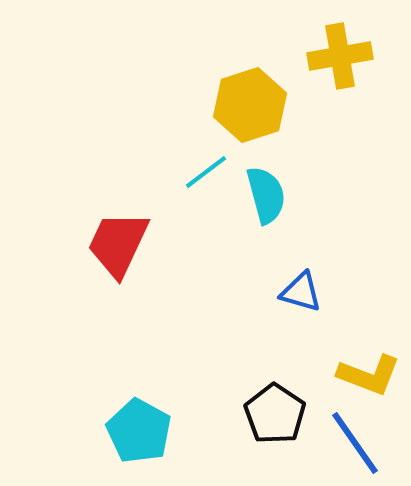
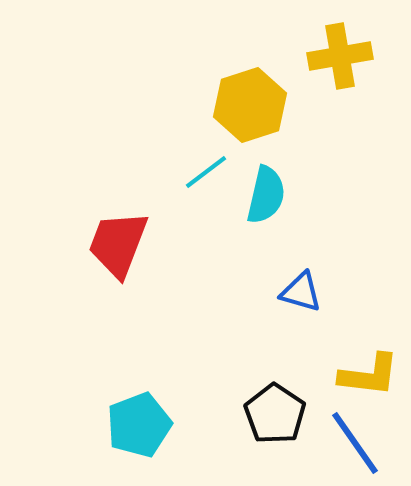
cyan semicircle: rotated 28 degrees clockwise
red trapezoid: rotated 4 degrees counterclockwise
yellow L-shape: rotated 14 degrees counterclockwise
cyan pentagon: moved 6 px up; rotated 22 degrees clockwise
